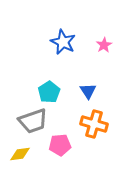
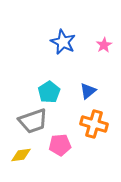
blue triangle: rotated 24 degrees clockwise
yellow diamond: moved 1 px right, 1 px down
